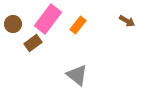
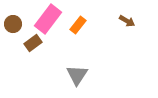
gray triangle: rotated 25 degrees clockwise
